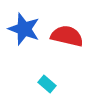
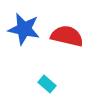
blue star: rotated 8 degrees counterclockwise
